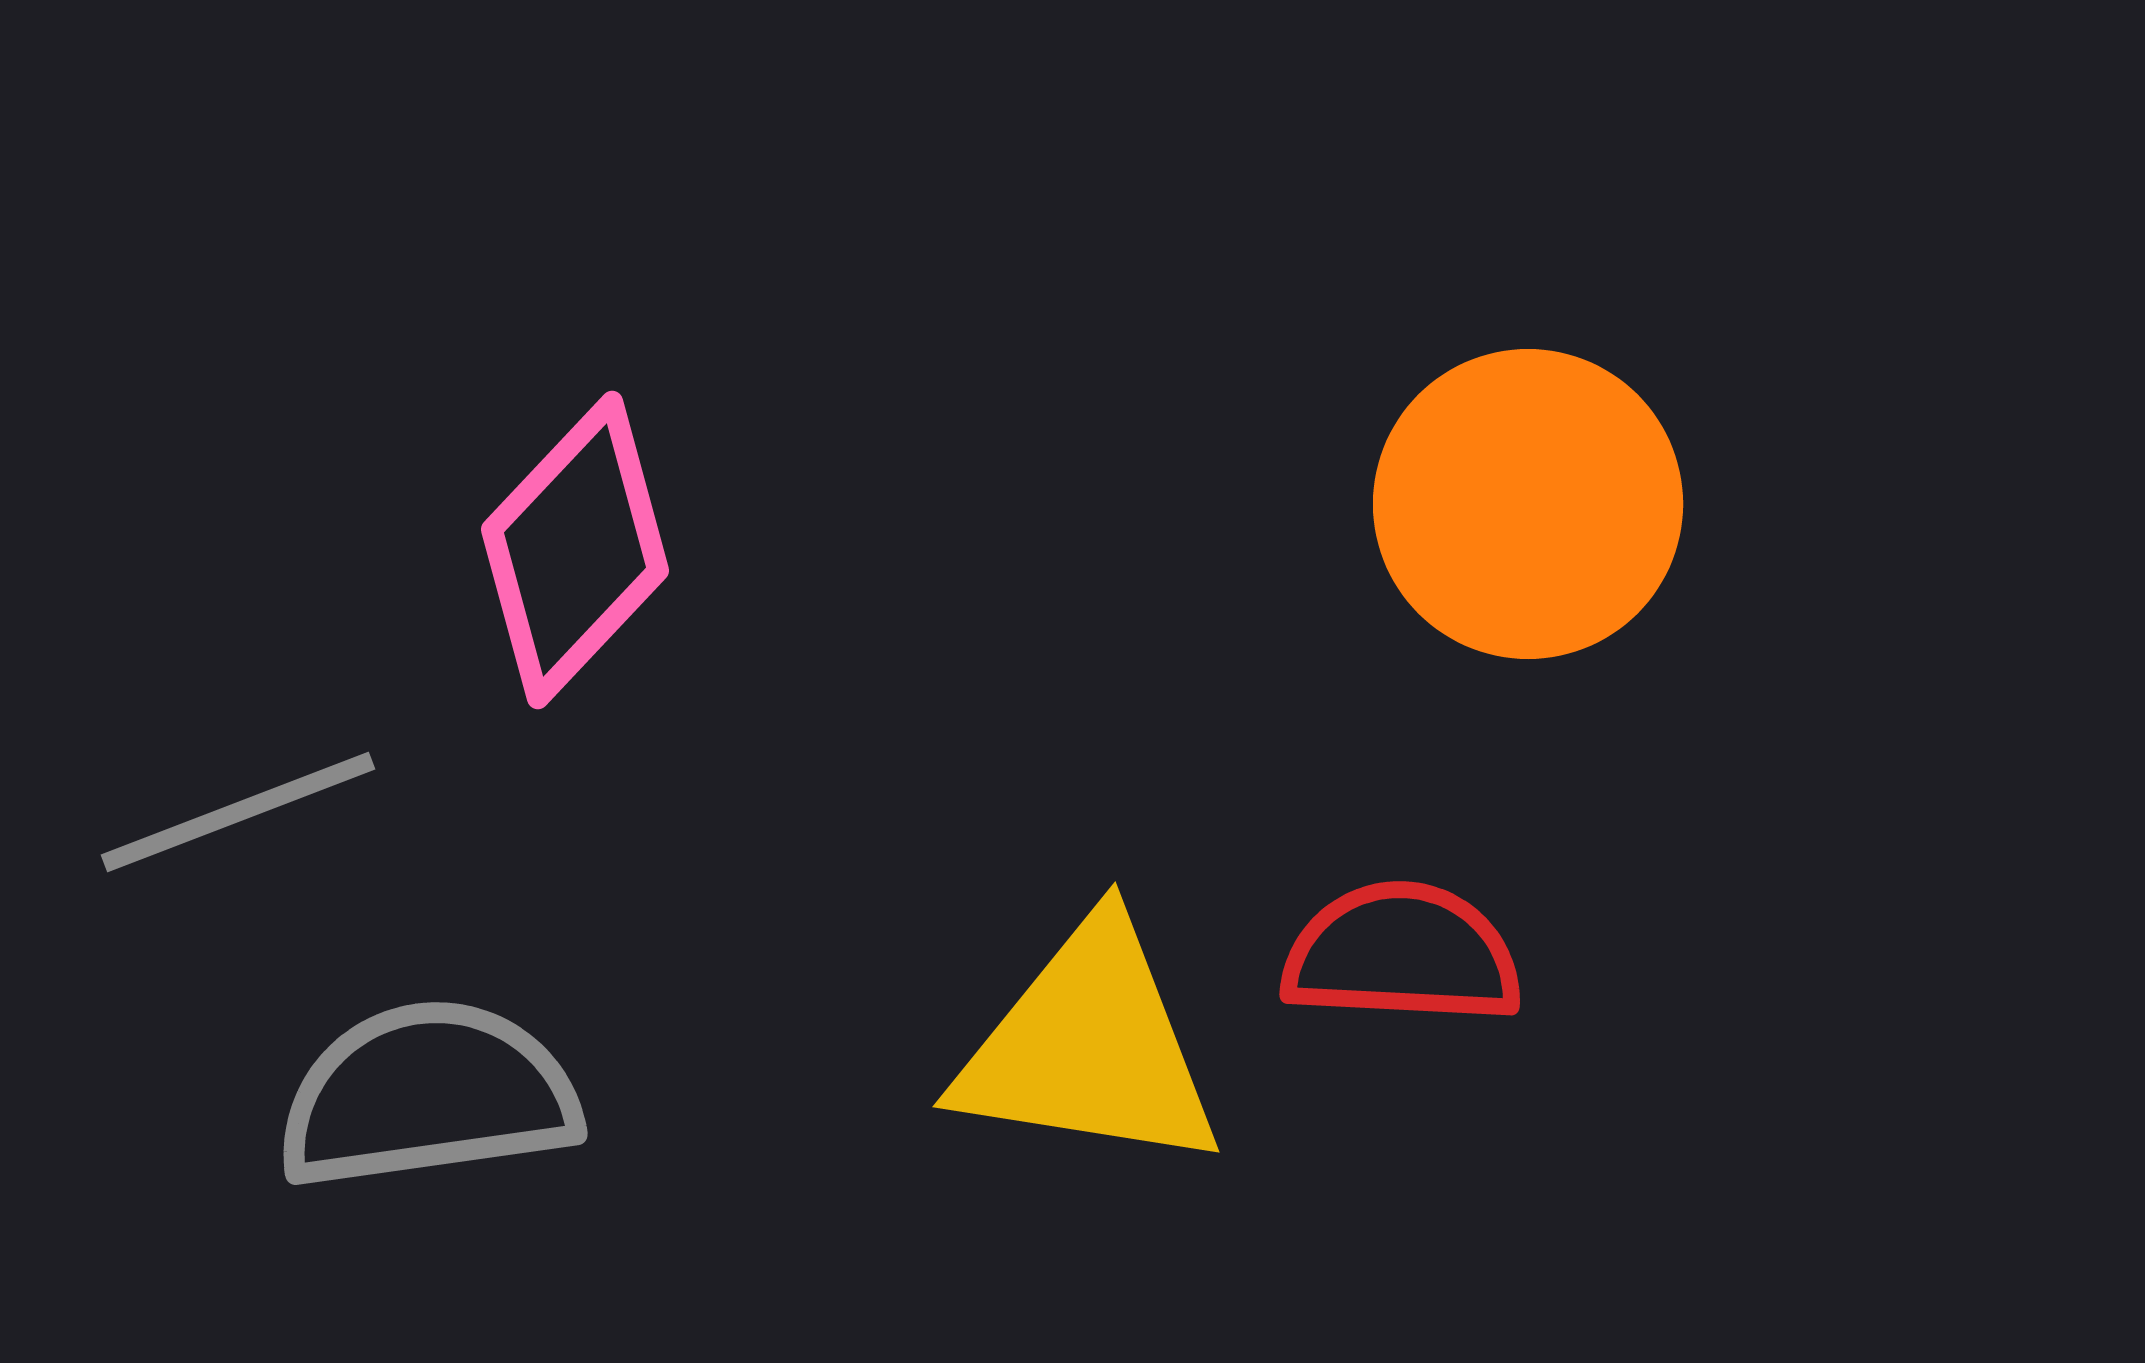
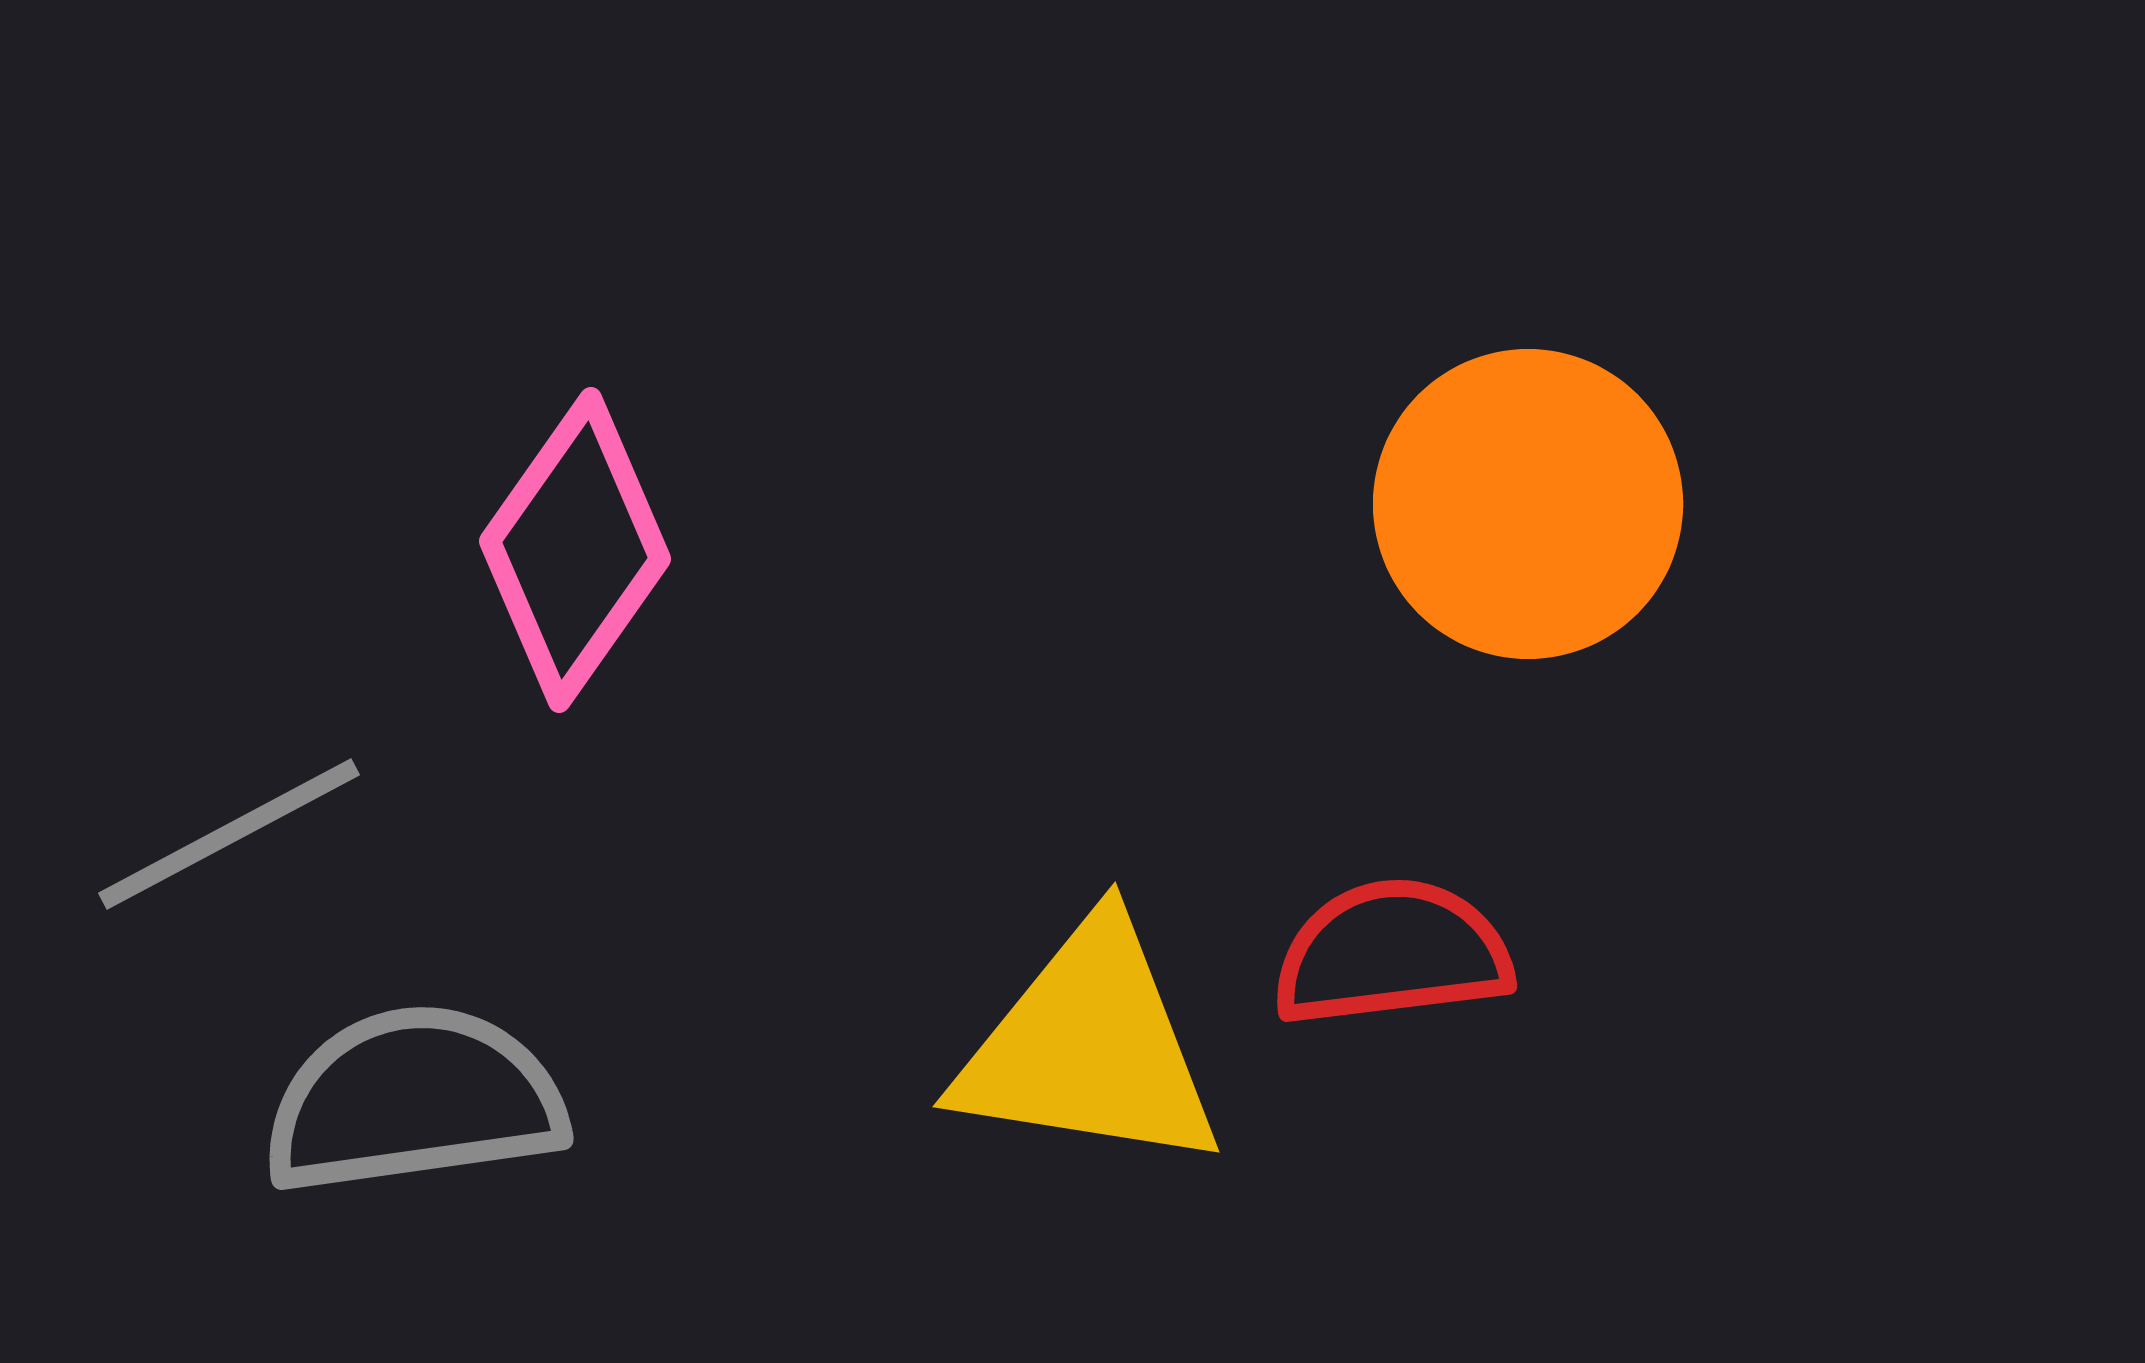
pink diamond: rotated 8 degrees counterclockwise
gray line: moved 9 px left, 22 px down; rotated 7 degrees counterclockwise
red semicircle: moved 10 px left, 1 px up; rotated 10 degrees counterclockwise
gray semicircle: moved 14 px left, 5 px down
